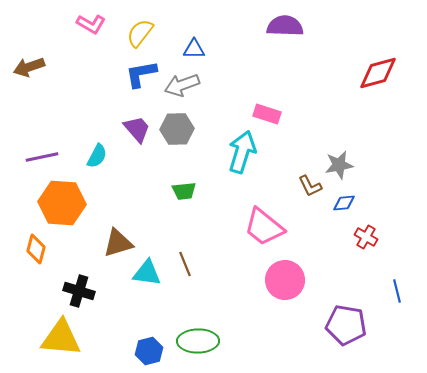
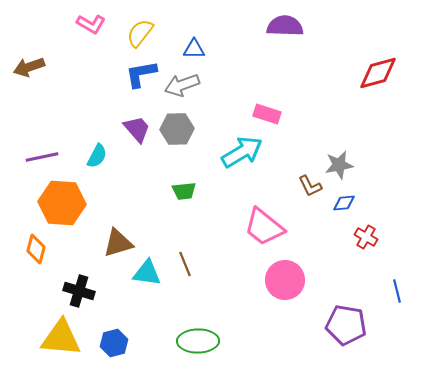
cyan arrow: rotated 42 degrees clockwise
blue hexagon: moved 35 px left, 8 px up
